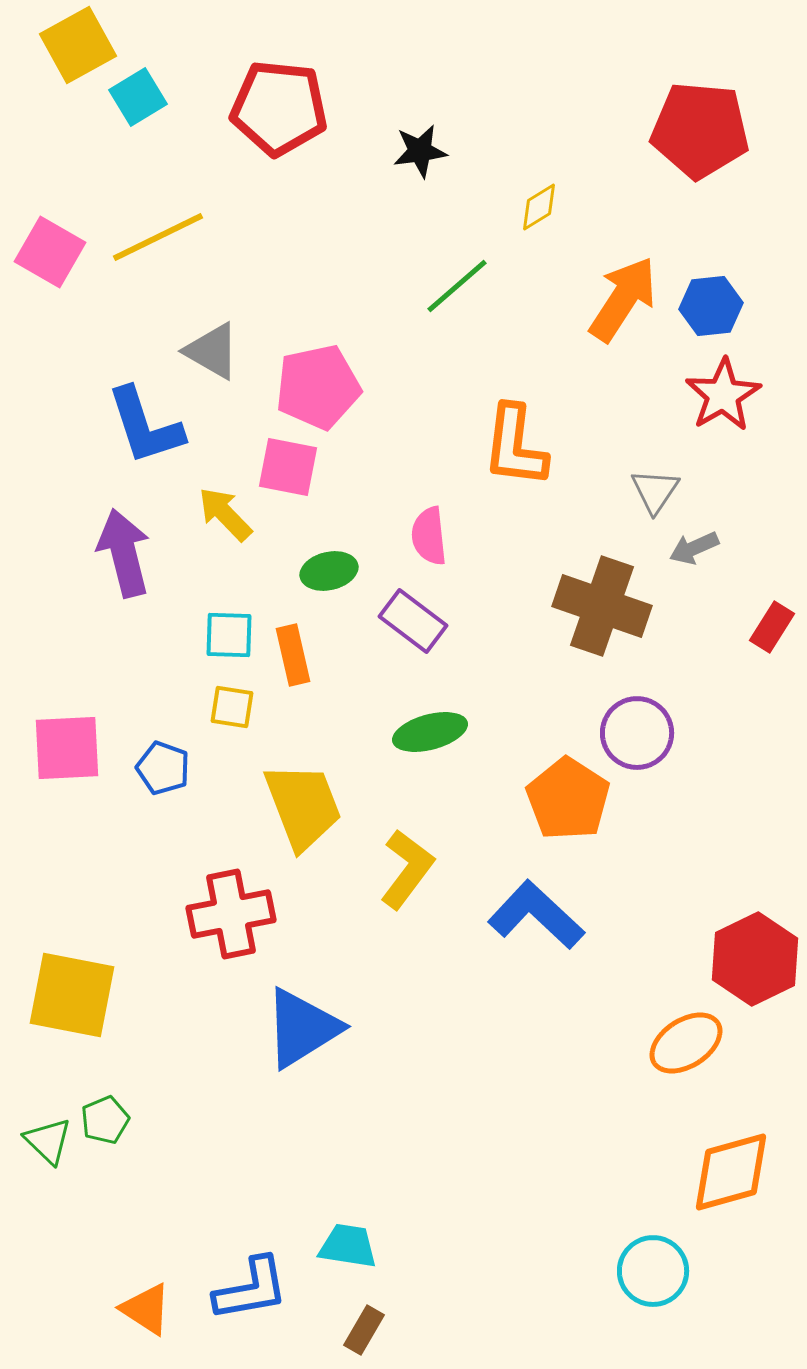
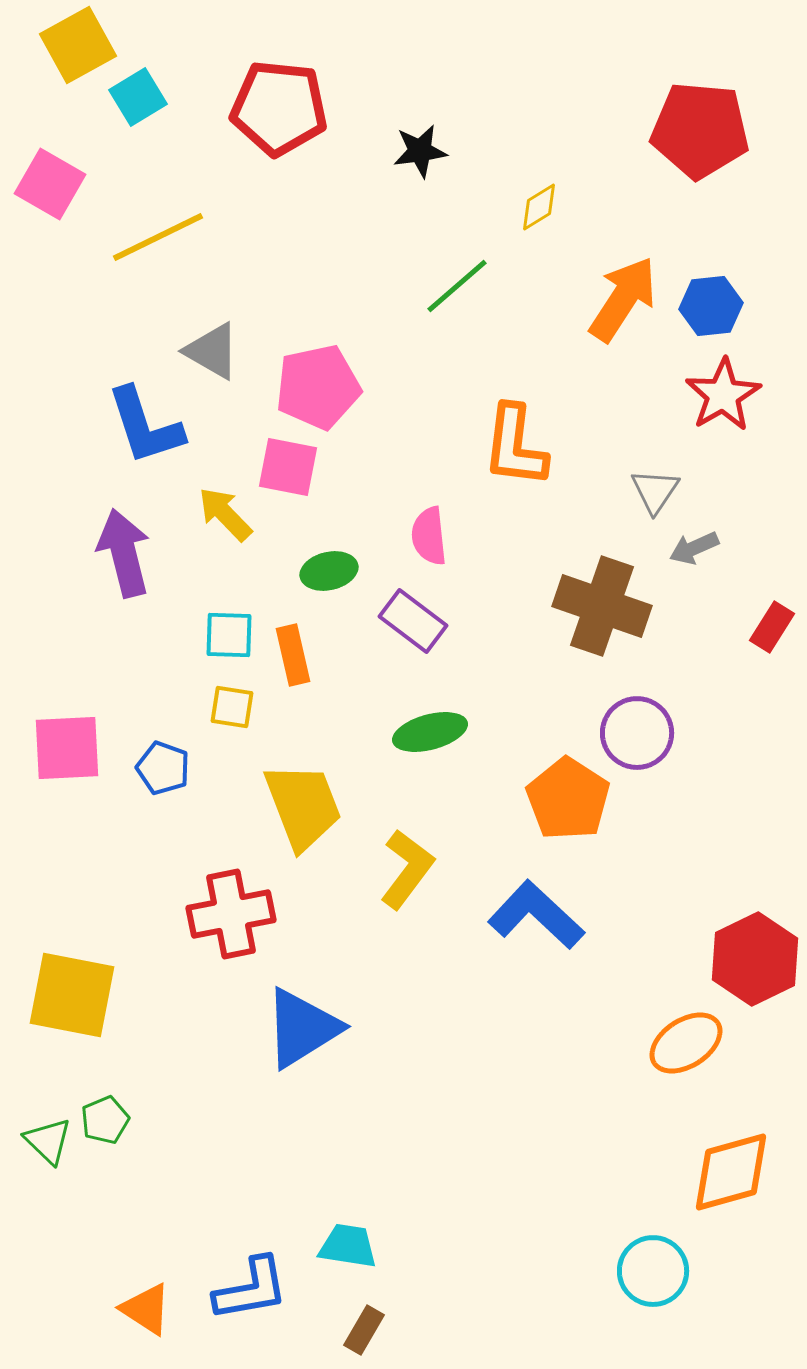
pink square at (50, 252): moved 68 px up
